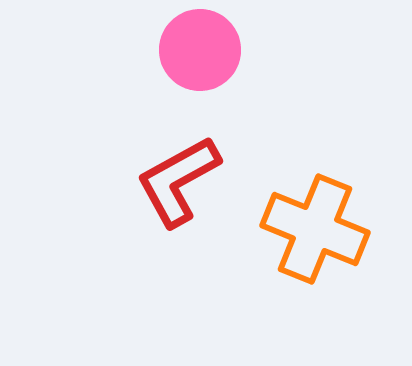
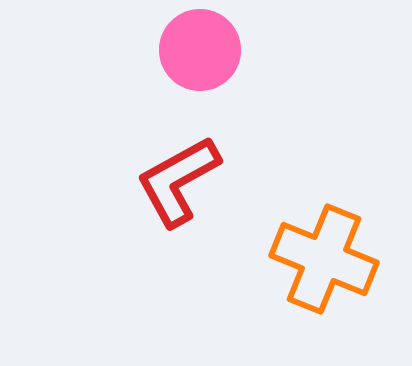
orange cross: moved 9 px right, 30 px down
